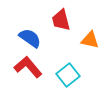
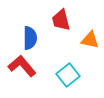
blue semicircle: rotated 55 degrees clockwise
red L-shape: moved 6 px left, 1 px up
